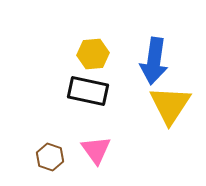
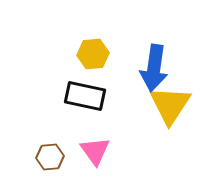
blue arrow: moved 7 px down
black rectangle: moved 3 px left, 5 px down
pink triangle: moved 1 px left, 1 px down
brown hexagon: rotated 24 degrees counterclockwise
